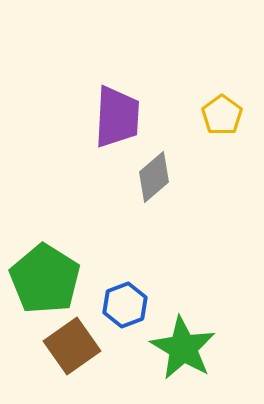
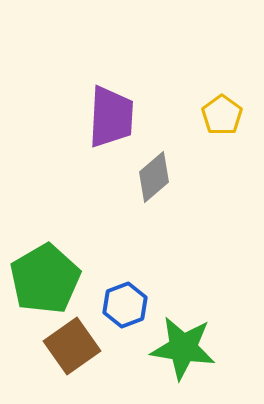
purple trapezoid: moved 6 px left
green pentagon: rotated 10 degrees clockwise
green star: rotated 22 degrees counterclockwise
